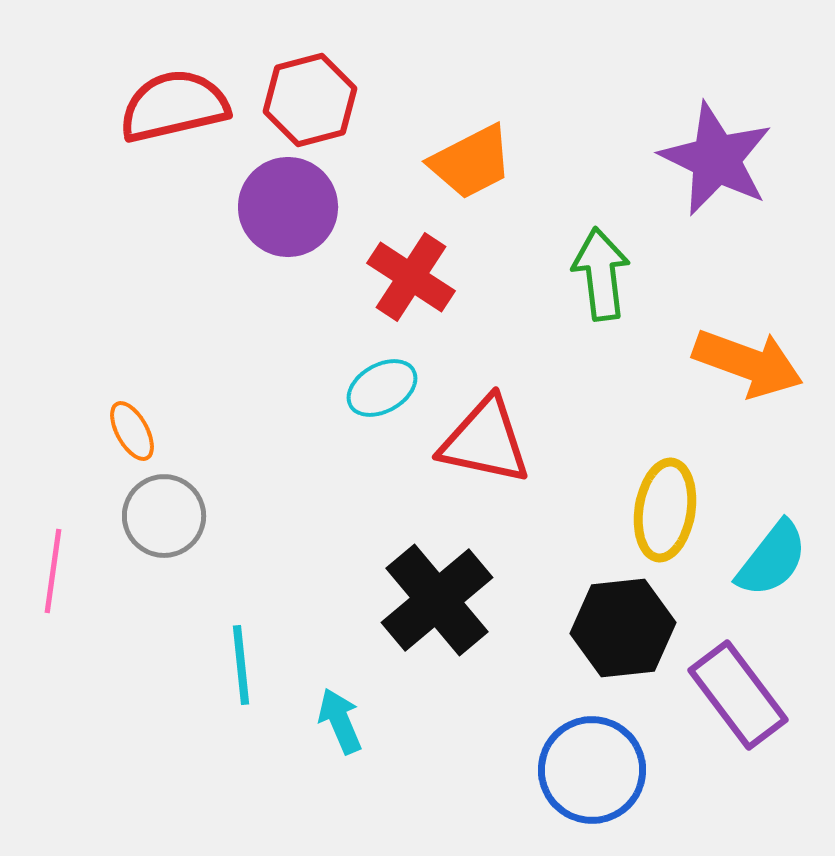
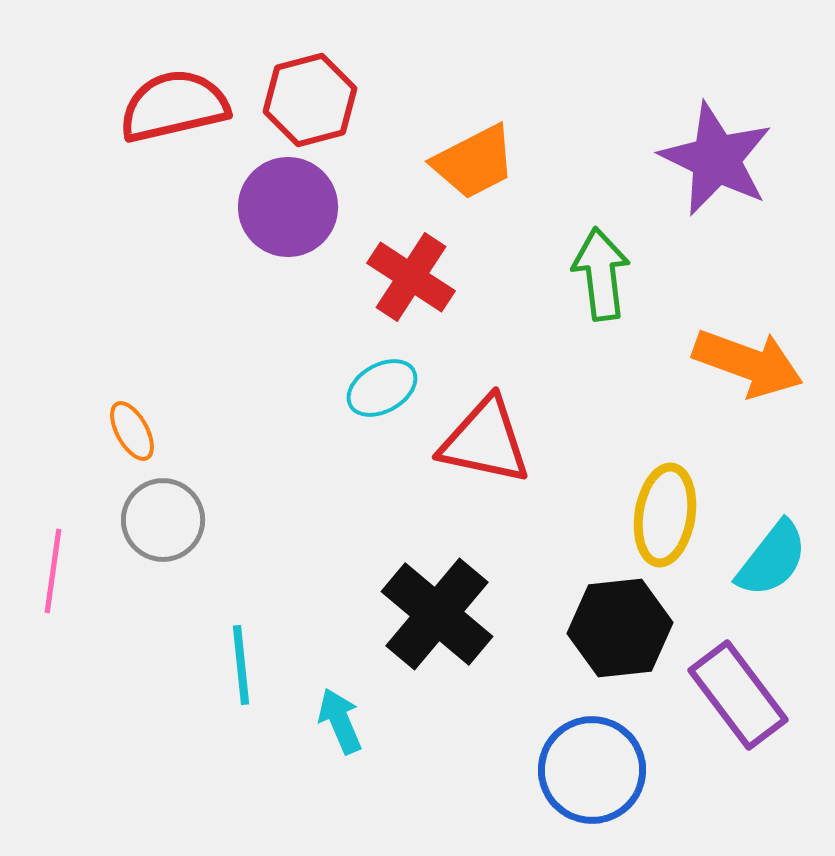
orange trapezoid: moved 3 px right
yellow ellipse: moved 5 px down
gray circle: moved 1 px left, 4 px down
black cross: moved 14 px down; rotated 10 degrees counterclockwise
black hexagon: moved 3 px left
